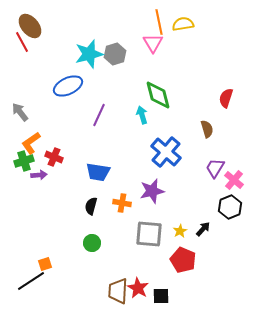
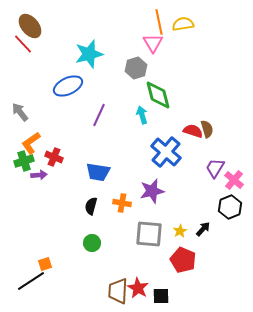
red line: moved 1 px right, 2 px down; rotated 15 degrees counterclockwise
gray hexagon: moved 21 px right, 14 px down
red semicircle: moved 33 px left, 33 px down; rotated 90 degrees clockwise
